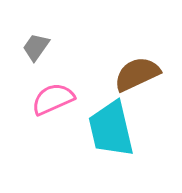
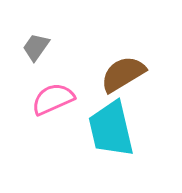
brown semicircle: moved 14 px left; rotated 6 degrees counterclockwise
